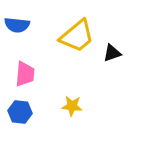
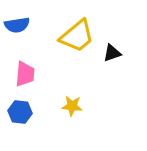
blue semicircle: rotated 15 degrees counterclockwise
